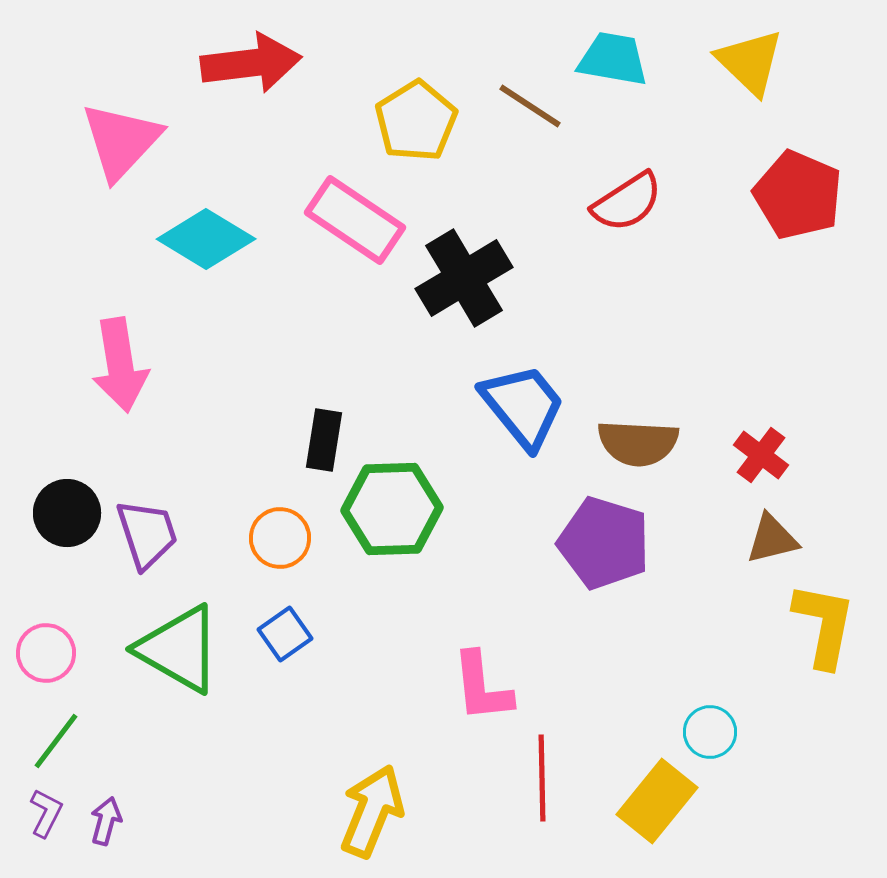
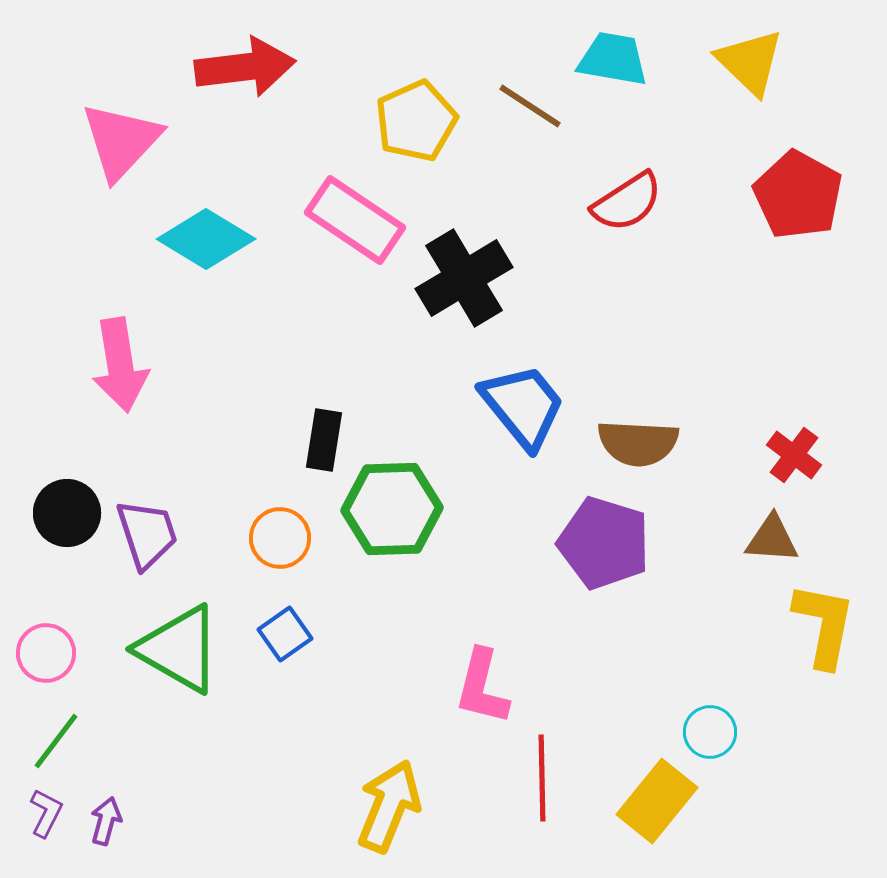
red arrow: moved 6 px left, 4 px down
yellow pentagon: rotated 8 degrees clockwise
red pentagon: rotated 6 degrees clockwise
red cross: moved 33 px right
brown triangle: rotated 18 degrees clockwise
pink L-shape: rotated 20 degrees clockwise
yellow arrow: moved 17 px right, 5 px up
